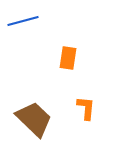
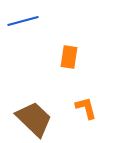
orange rectangle: moved 1 px right, 1 px up
orange L-shape: rotated 20 degrees counterclockwise
